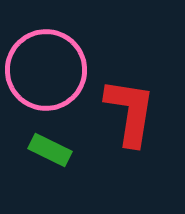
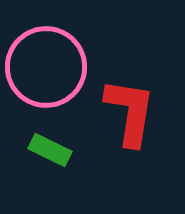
pink circle: moved 3 px up
